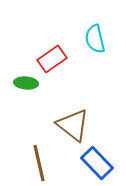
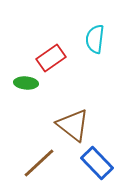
cyan semicircle: rotated 20 degrees clockwise
red rectangle: moved 1 px left, 1 px up
brown line: rotated 60 degrees clockwise
